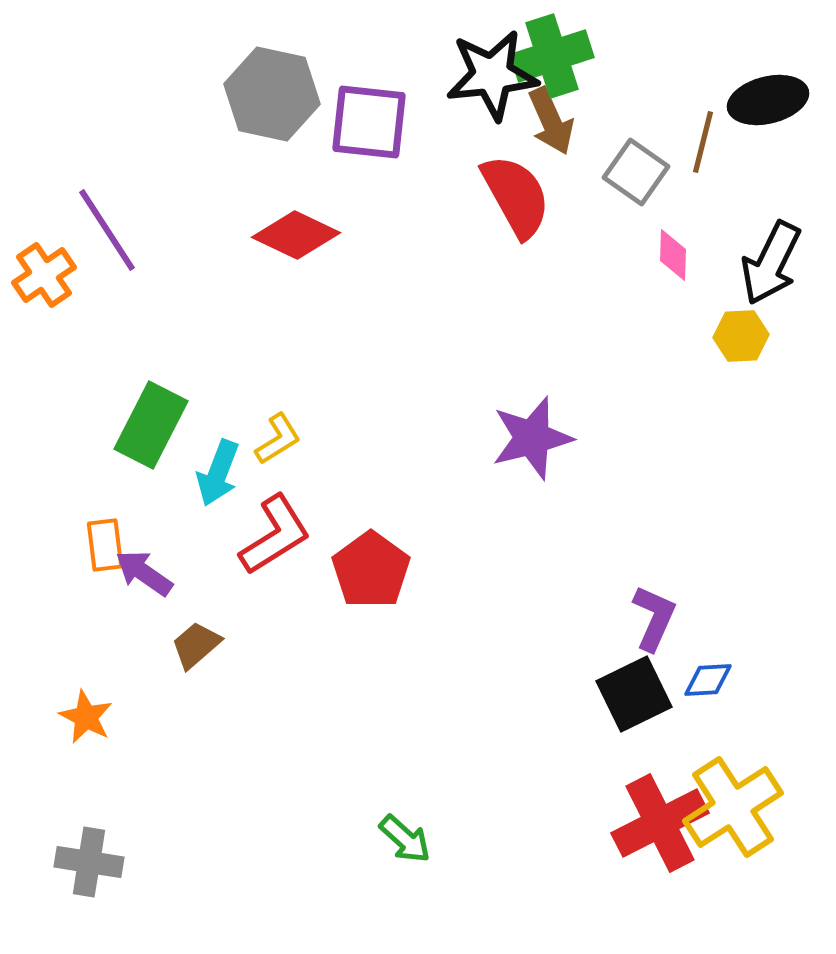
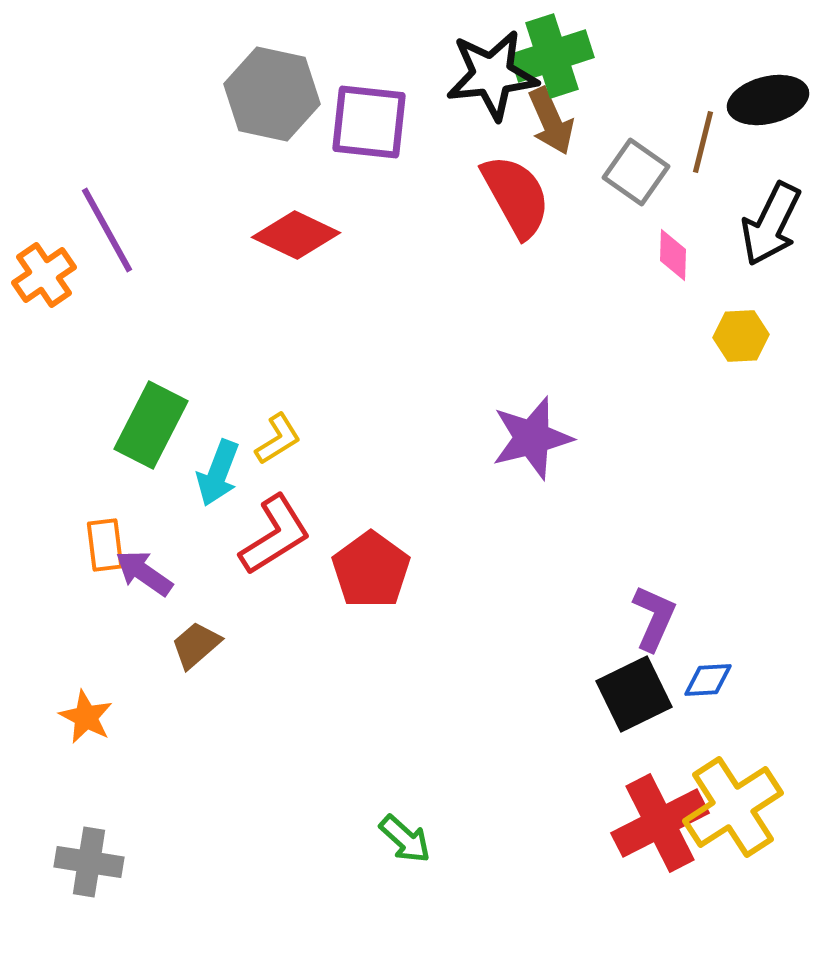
purple line: rotated 4 degrees clockwise
black arrow: moved 39 px up
